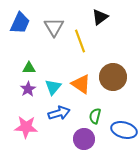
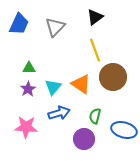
black triangle: moved 5 px left
blue trapezoid: moved 1 px left, 1 px down
gray triangle: moved 1 px right; rotated 15 degrees clockwise
yellow line: moved 15 px right, 9 px down
